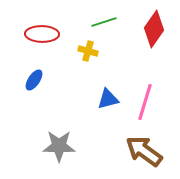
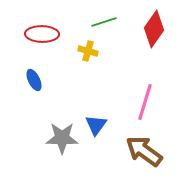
blue ellipse: rotated 60 degrees counterclockwise
blue triangle: moved 12 px left, 26 px down; rotated 40 degrees counterclockwise
gray star: moved 3 px right, 8 px up
